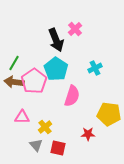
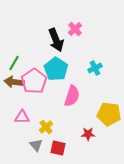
yellow cross: moved 1 px right
